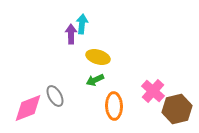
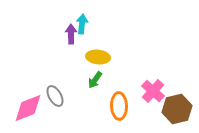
yellow ellipse: rotated 10 degrees counterclockwise
green arrow: rotated 30 degrees counterclockwise
orange ellipse: moved 5 px right
